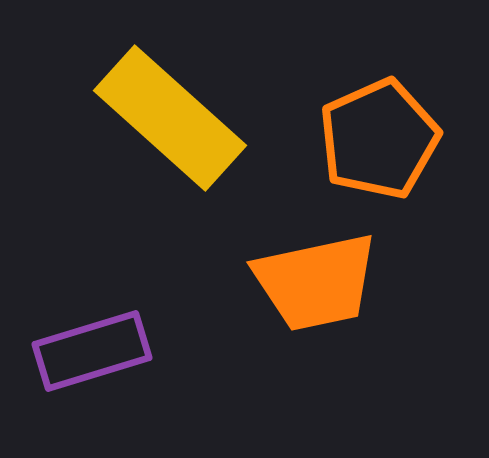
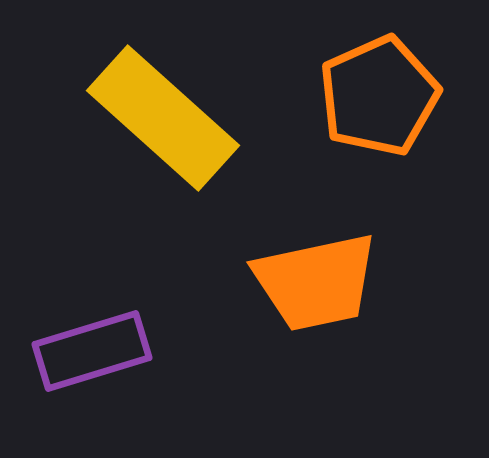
yellow rectangle: moved 7 px left
orange pentagon: moved 43 px up
